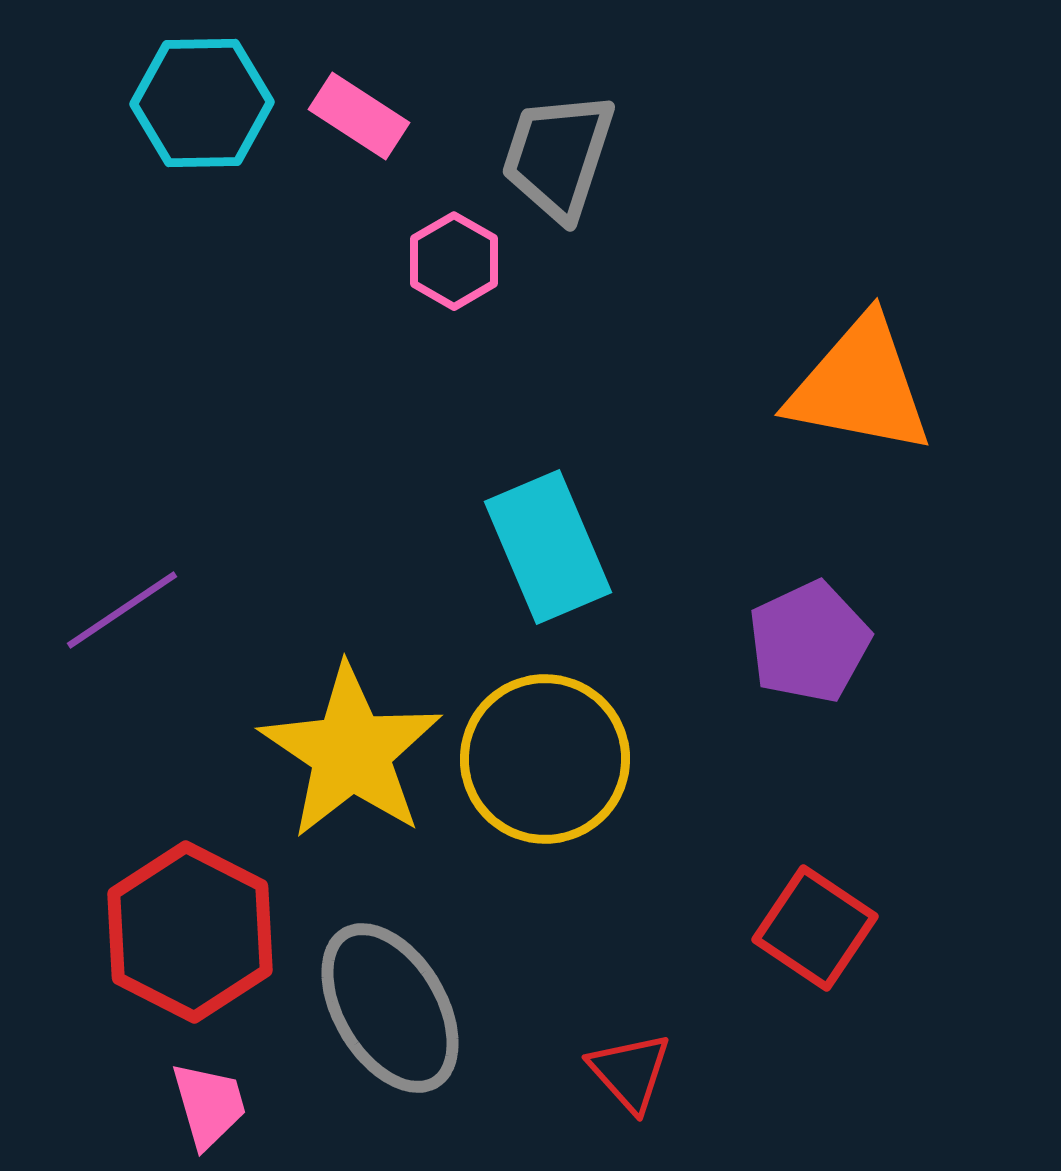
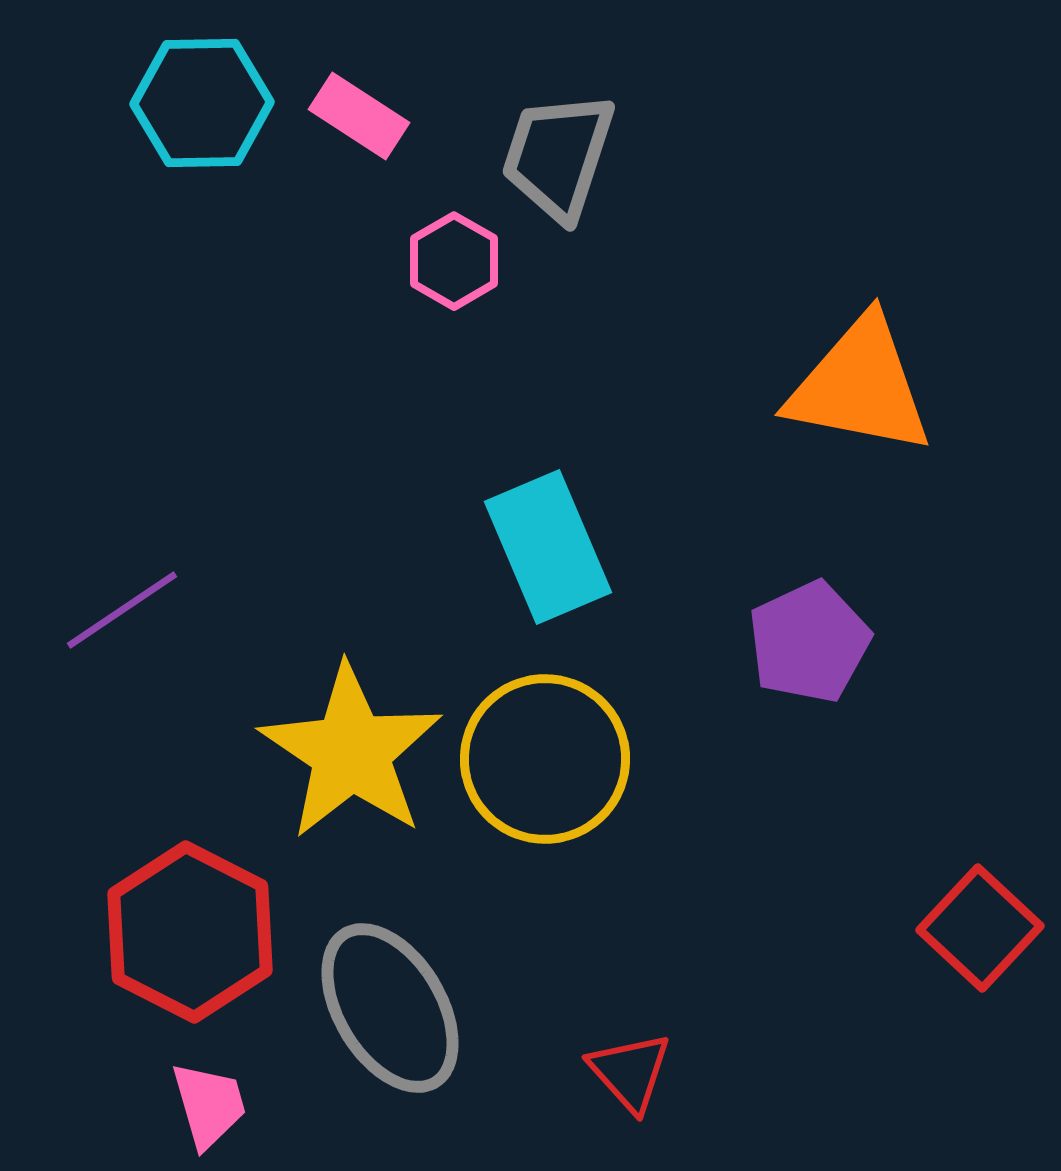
red square: moved 165 px right; rotated 9 degrees clockwise
